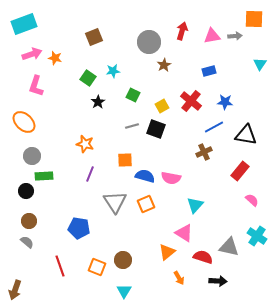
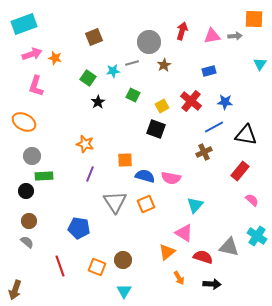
orange ellipse at (24, 122): rotated 15 degrees counterclockwise
gray line at (132, 126): moved 63 px up
black arrow at (218, 281): moved 6 px left, 3 px down
